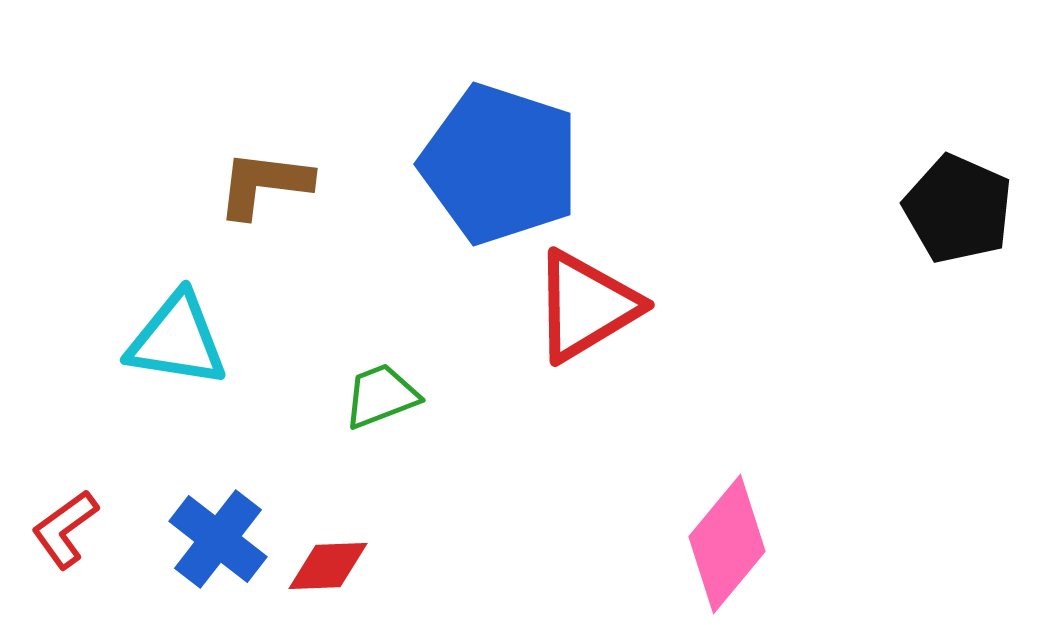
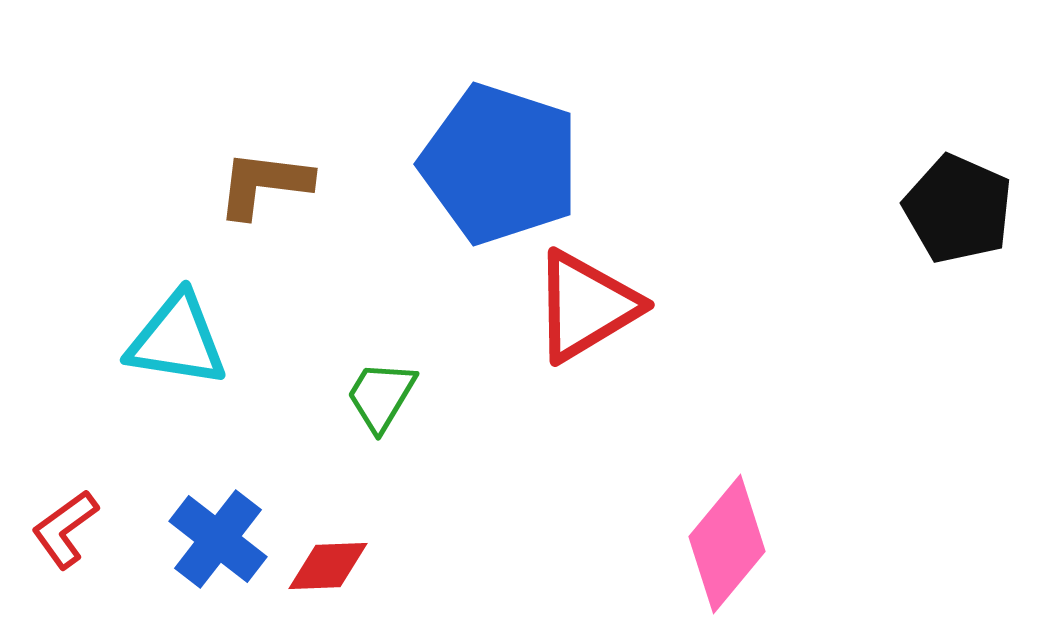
green trapezoid: rotated 38 degrees counterclockwise
